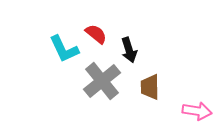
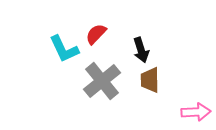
red semicircle: rotated 85 degrees counterclockwise
black arrow: moved 12 px right
brown trapezoid: moved 7 px up
pink arrow: moved 1 px left, 1 px down; rotated 12 degrees counterclockwise
